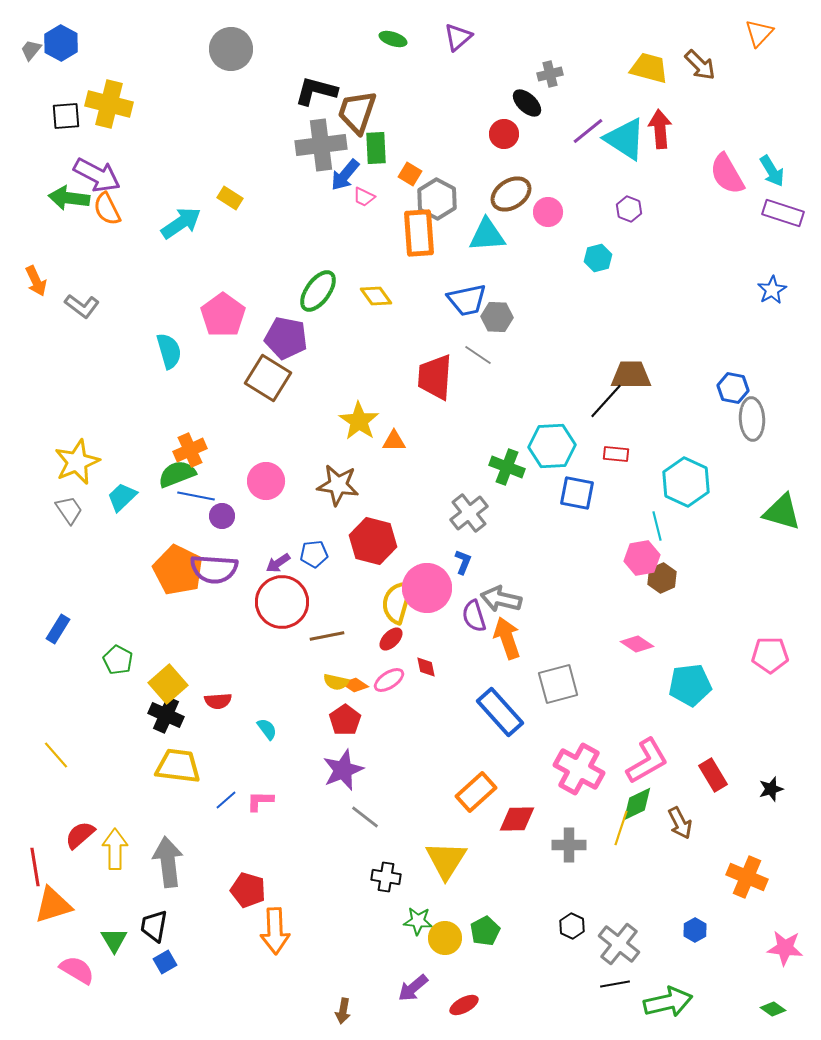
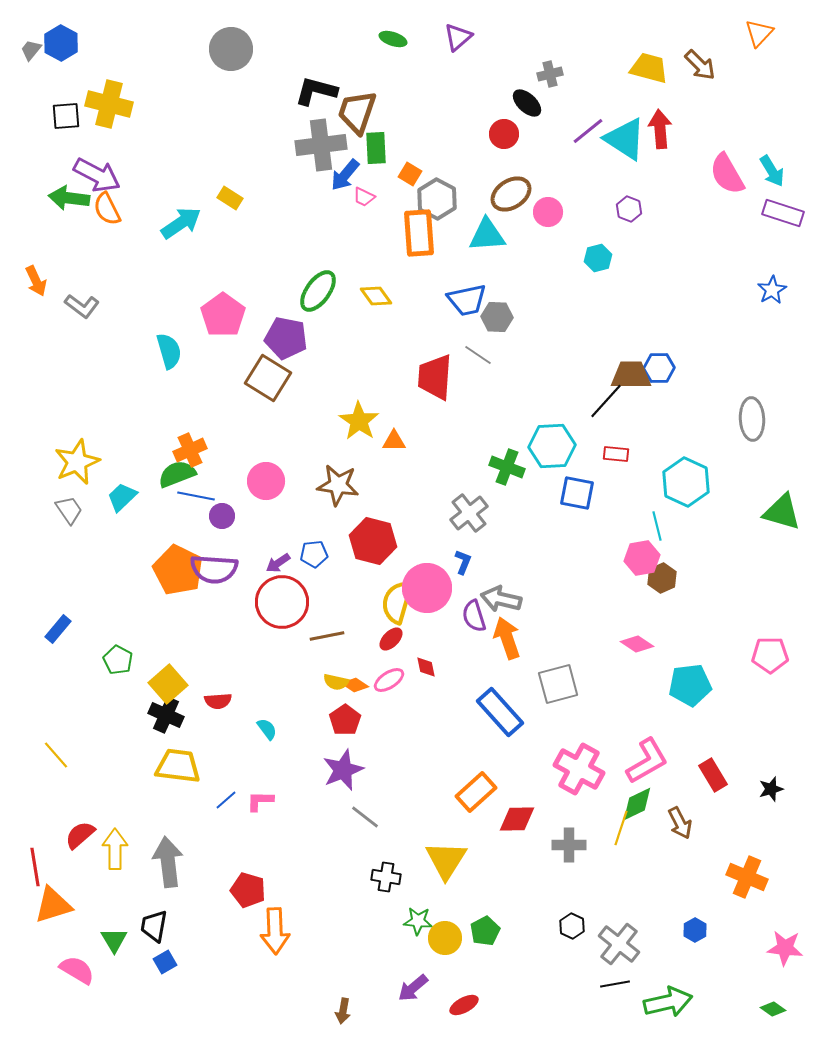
blue hexagon at (733, 388): moved 74 px left, 20 px up; rotated 12 degrees counterclockwise
blue rectangle at (58, 629): rotated 8 degrees clockwise
